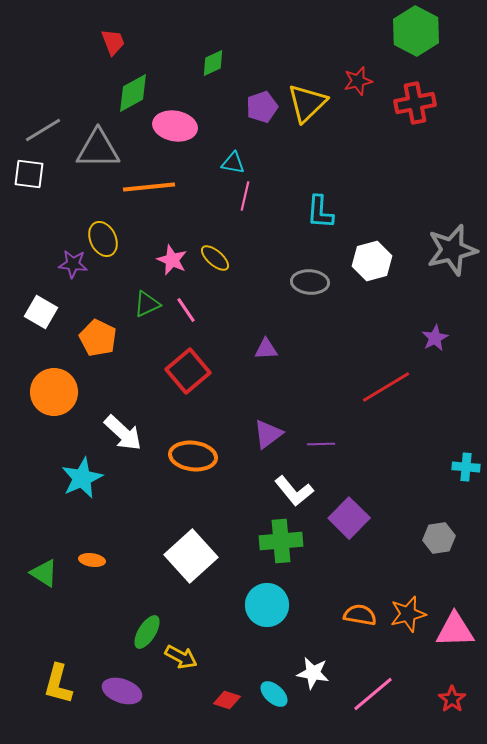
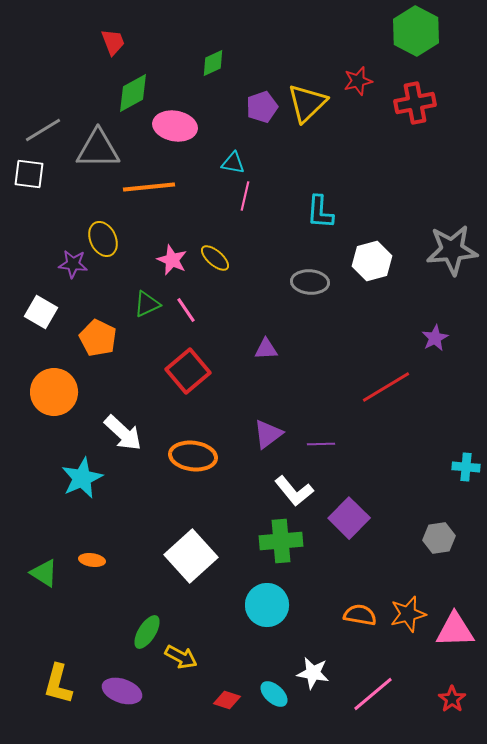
gray star at (452, 250): rotated 9 degrees clockwise
